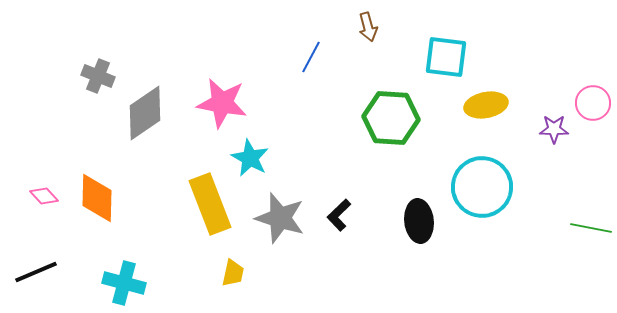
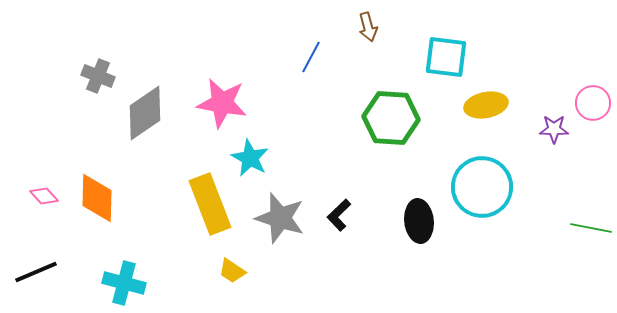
yellow trapezoid: moved 1 px left, 2 px up; rotated 112 degrees clockwise
